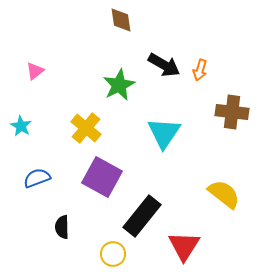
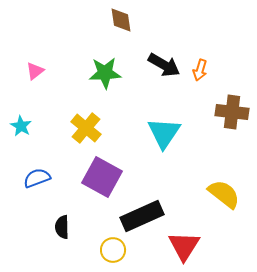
green star: moved 14 px left, 12 px up; rotated 24 degrees clockwise
black rectangle: rotated 27 degrees clockwise
yellow circle: moved 4 px up
